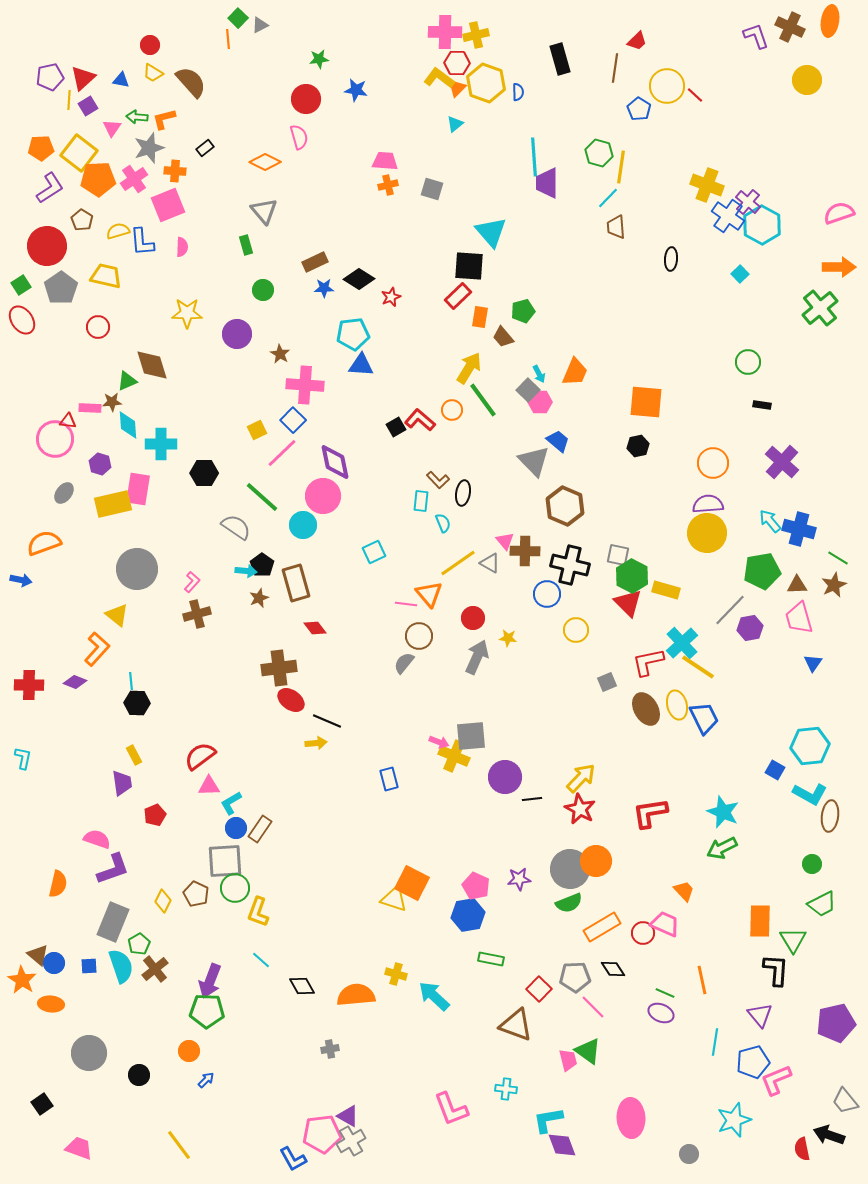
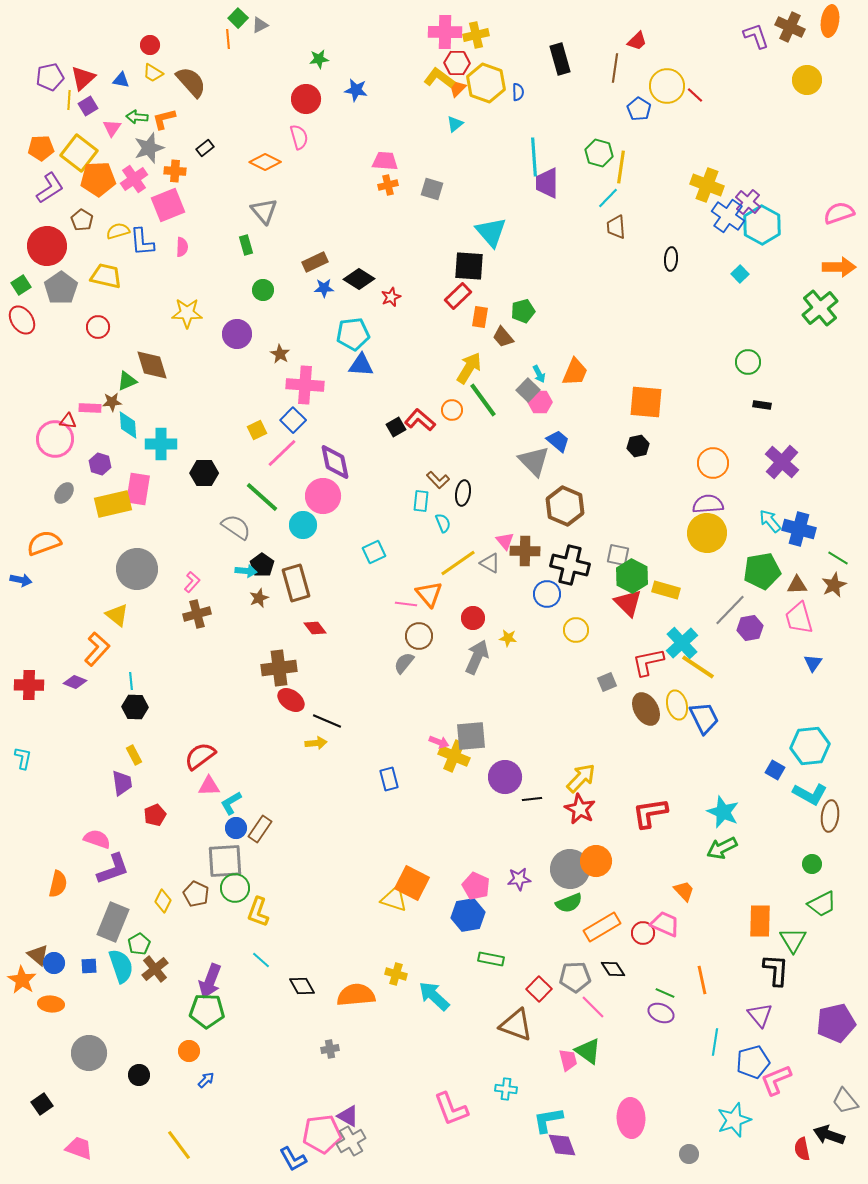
black hexagon at (137, 703): moved 2 px left, 4 px down
